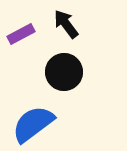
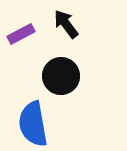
black circle: moved 3 px left, 4 px down
blue semicircle: rotated 63 degrees counterclockwise
